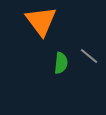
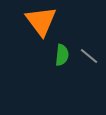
green semicircle: moved 1 px right, 8 px up
